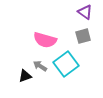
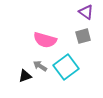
purple triangle: moved 1 px right
cyan square: moved 3 px down
